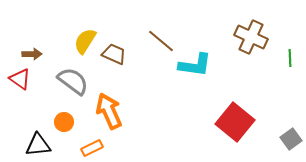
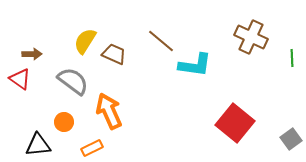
green line: moved 2 px right
red square: moved 1 px down
